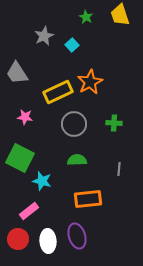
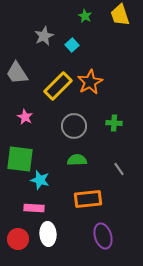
green star: moved 1 px left, 1 px up
yellow rectangle: moved 6 px up; rotated 20 degrees counterclockwise
pink star: rotated 21 degrees clockwise
gray circle: moved 2 px down
green square: moved 1 px down; rotated 20 degrees counterclockwise
gray line: rotated 40 degrees counterclockwise
cyan star: moved 2 px left, 1 px up
pink rectangle: moved 5 px right, 3 px up; rotated 42 degrees clockwise
purple ellipse: moved 26 px right
white ellipse: moved 7 px up
